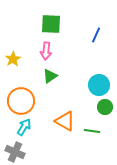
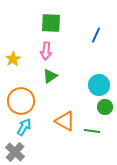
green square: moved 1 px up
gray cross: rotated 18 degrees clockwise
